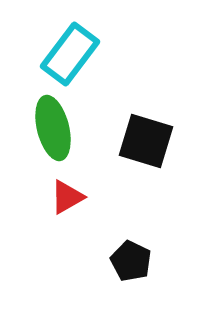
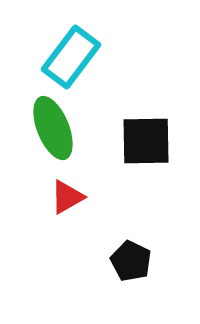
cyan rectangle: moved 1 px right, 3 px down
green ellipse: rotated 8 degrees counterclockwise
black square: rotated 18 degrees counterclockwise
